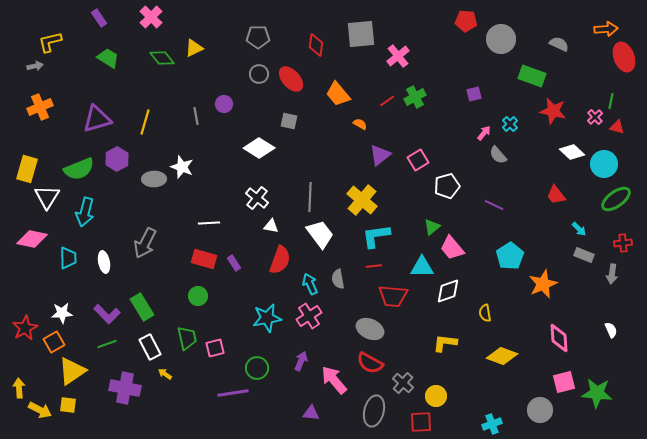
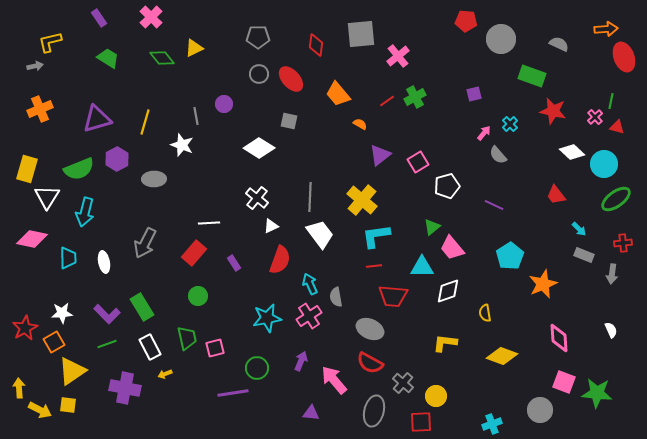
orange cross at (40, 107): moved 2 px down
pink square at (418, 160): moved 2 px down
white star at (182, 167): moved 22 px up
white triangle at (271, 226): rotated 35 degrees counterclockwise
red rectangle at (204, 259): moved 10 px left, 6 px up; rotated 65 degrees counterclockwise
gray semicircle at (338, 279): moved 2 px left, 18 px down
yellow arrow at (165, 374): rotated 56 degrees counterclockwise
pink square at (564, 382): rotated 35 degrees clockwise
